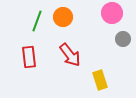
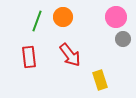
pink circle: moved 4 px right, 4 px down
